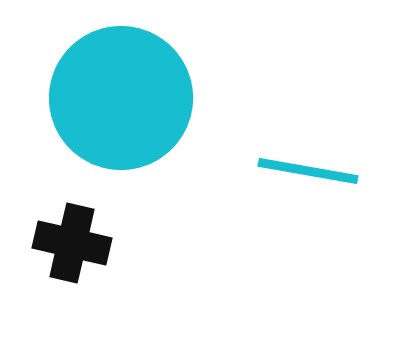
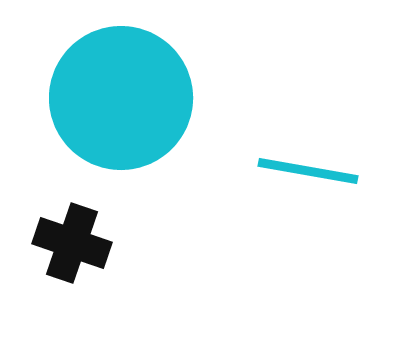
black cross: rotated 6 degrees clockwise
